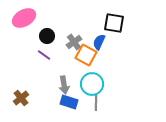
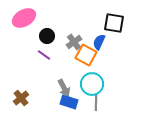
gray arrow: moved 3 px down; rotated 18 degrees counterclockwise
